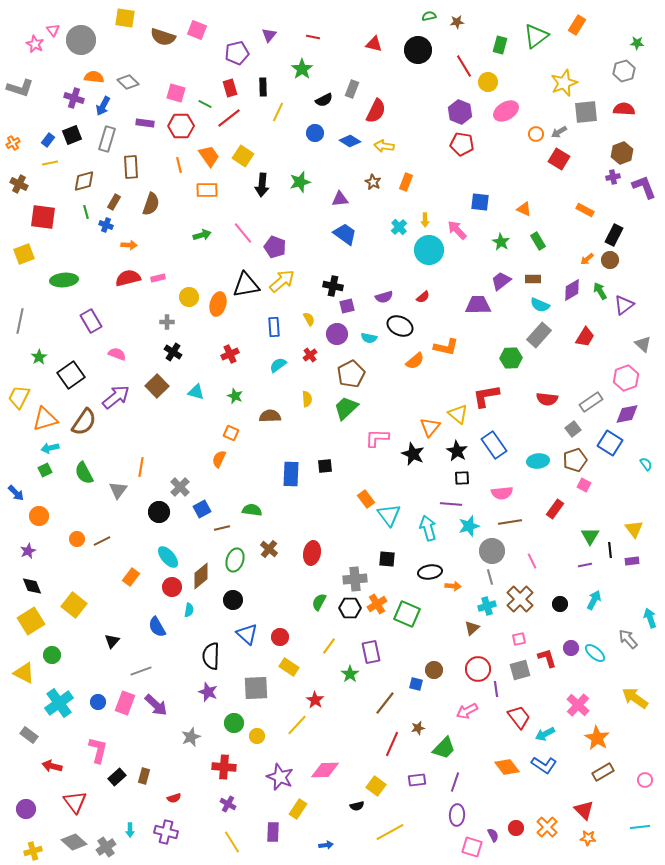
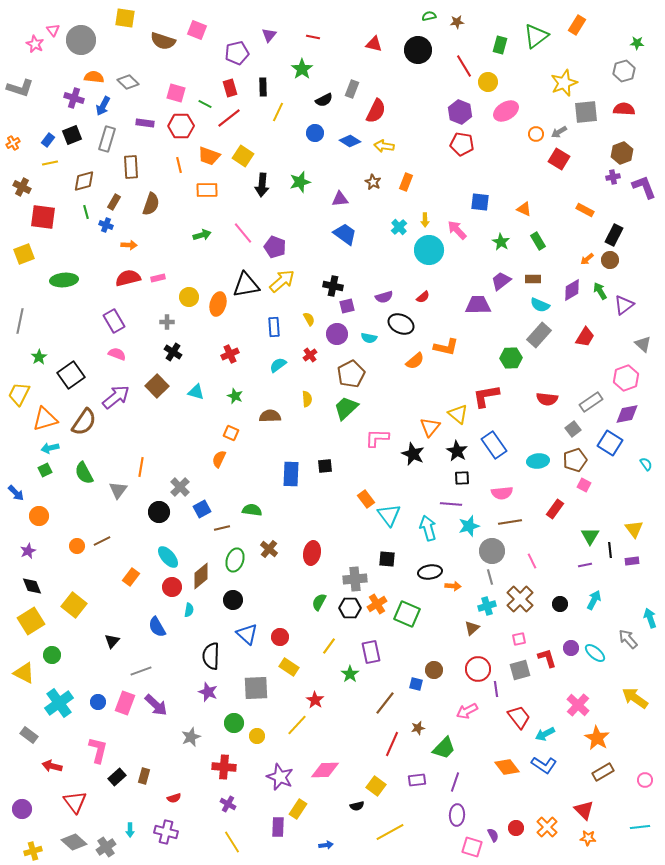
brown semicircle at (163, 37): moved 4 px down
orange trapezoid at (209, 156): rotated 145 degrees clockwise
brown cross at (19, 184): moved 3 px right, 3 px down
purple rectangle at (91, 321): moved 23 px right
black ellipse at (400, 326): moved 1 px right, 2 px up
yellow trapezoid at (19, 397): moved 3 px up
orange circle at (77, 539): moved 7 px down
purple circle at (26, 809): moved 4 px left
purple rectangle at (273, 832): moved 5 px right, 5 px up
